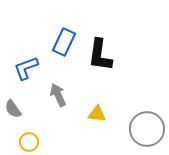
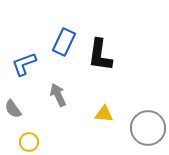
blue L-shape: moved 2 px left, 4 px up
yellow triangle: moved 7 px right
gray circle: moved 1 px right, 1 px up
